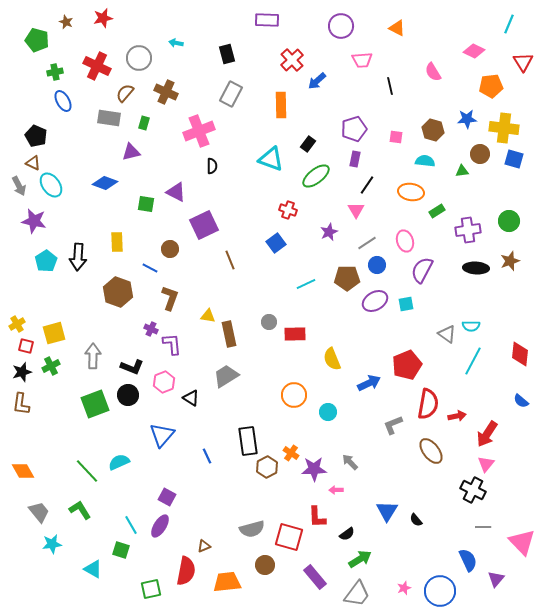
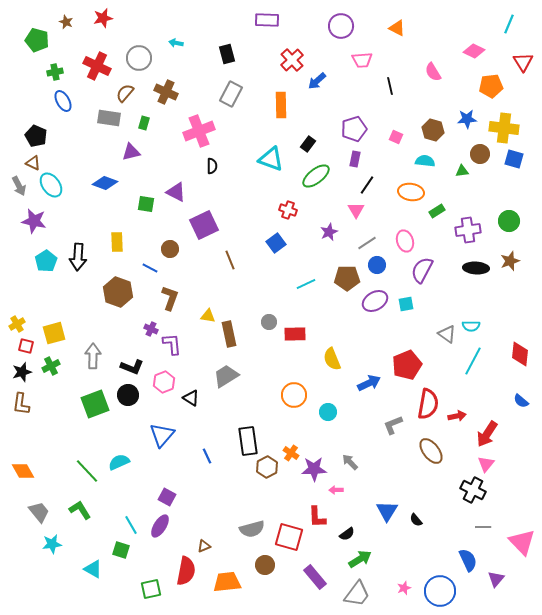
pink square at (396, 137): rotated 16 degrees clockwise
